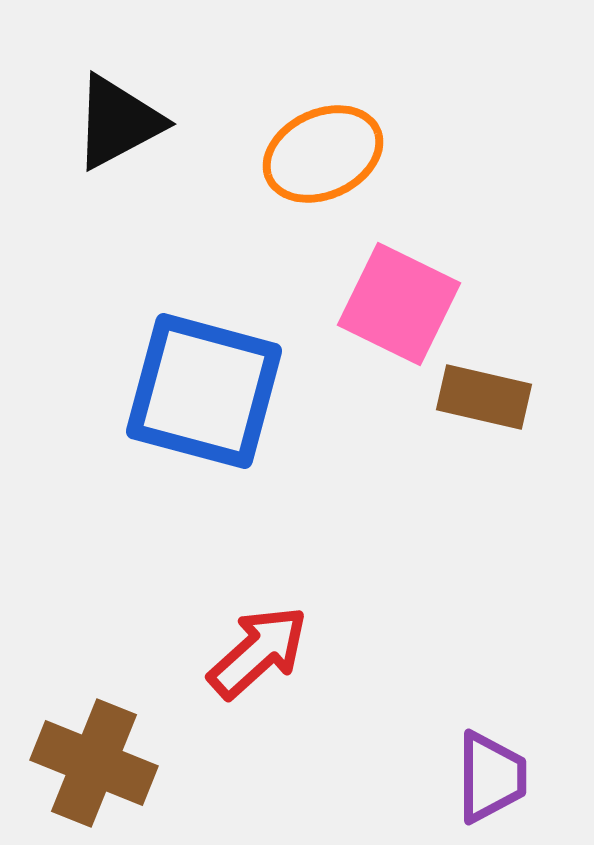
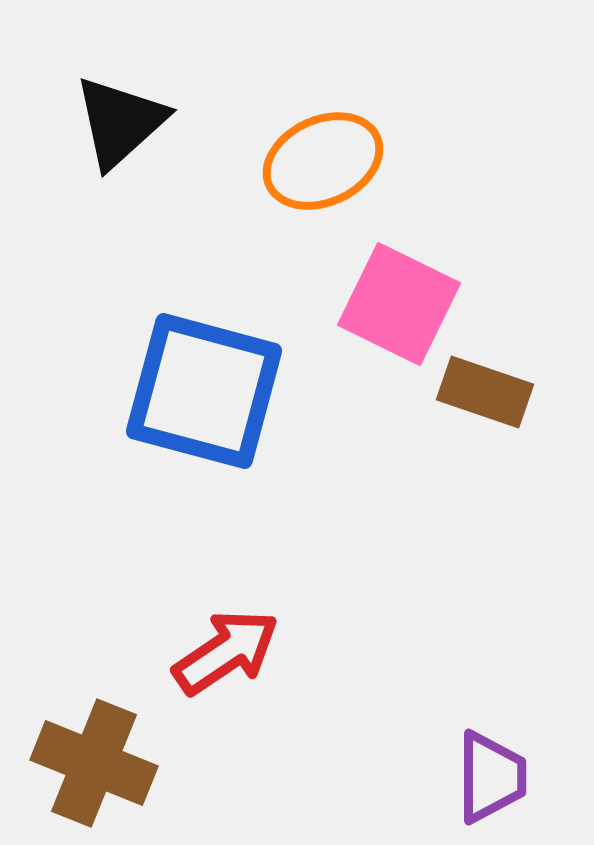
black triangle: moved 2 px right; rotated 14 degrees counterclockwise
orange ellipse: moved 7 px down
brown rectangle: moved 1 px right, 5 px up; rotated 6 degrees clockwise
red arrow: moved 32 px left; rotated 8 degrees clockwise
